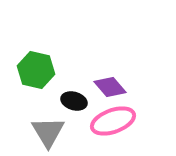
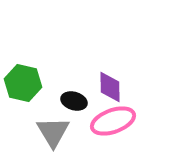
green hexagon: moved 13 px left, 13 px down
purple diamond: rotated 40 degrees clockwise
gray triangle: moved 5 px right
